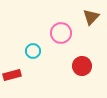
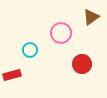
brown triangle: rotated 12 degrees clockwise
cyan circle: moved 3 px left, 1 px up
red circle: moved 2 px up
